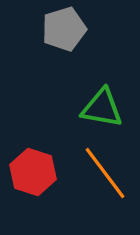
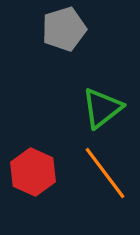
green triangle: rotated 48 degrees counterclockwise
red hexagon: rotated 6 degrees clockwise
